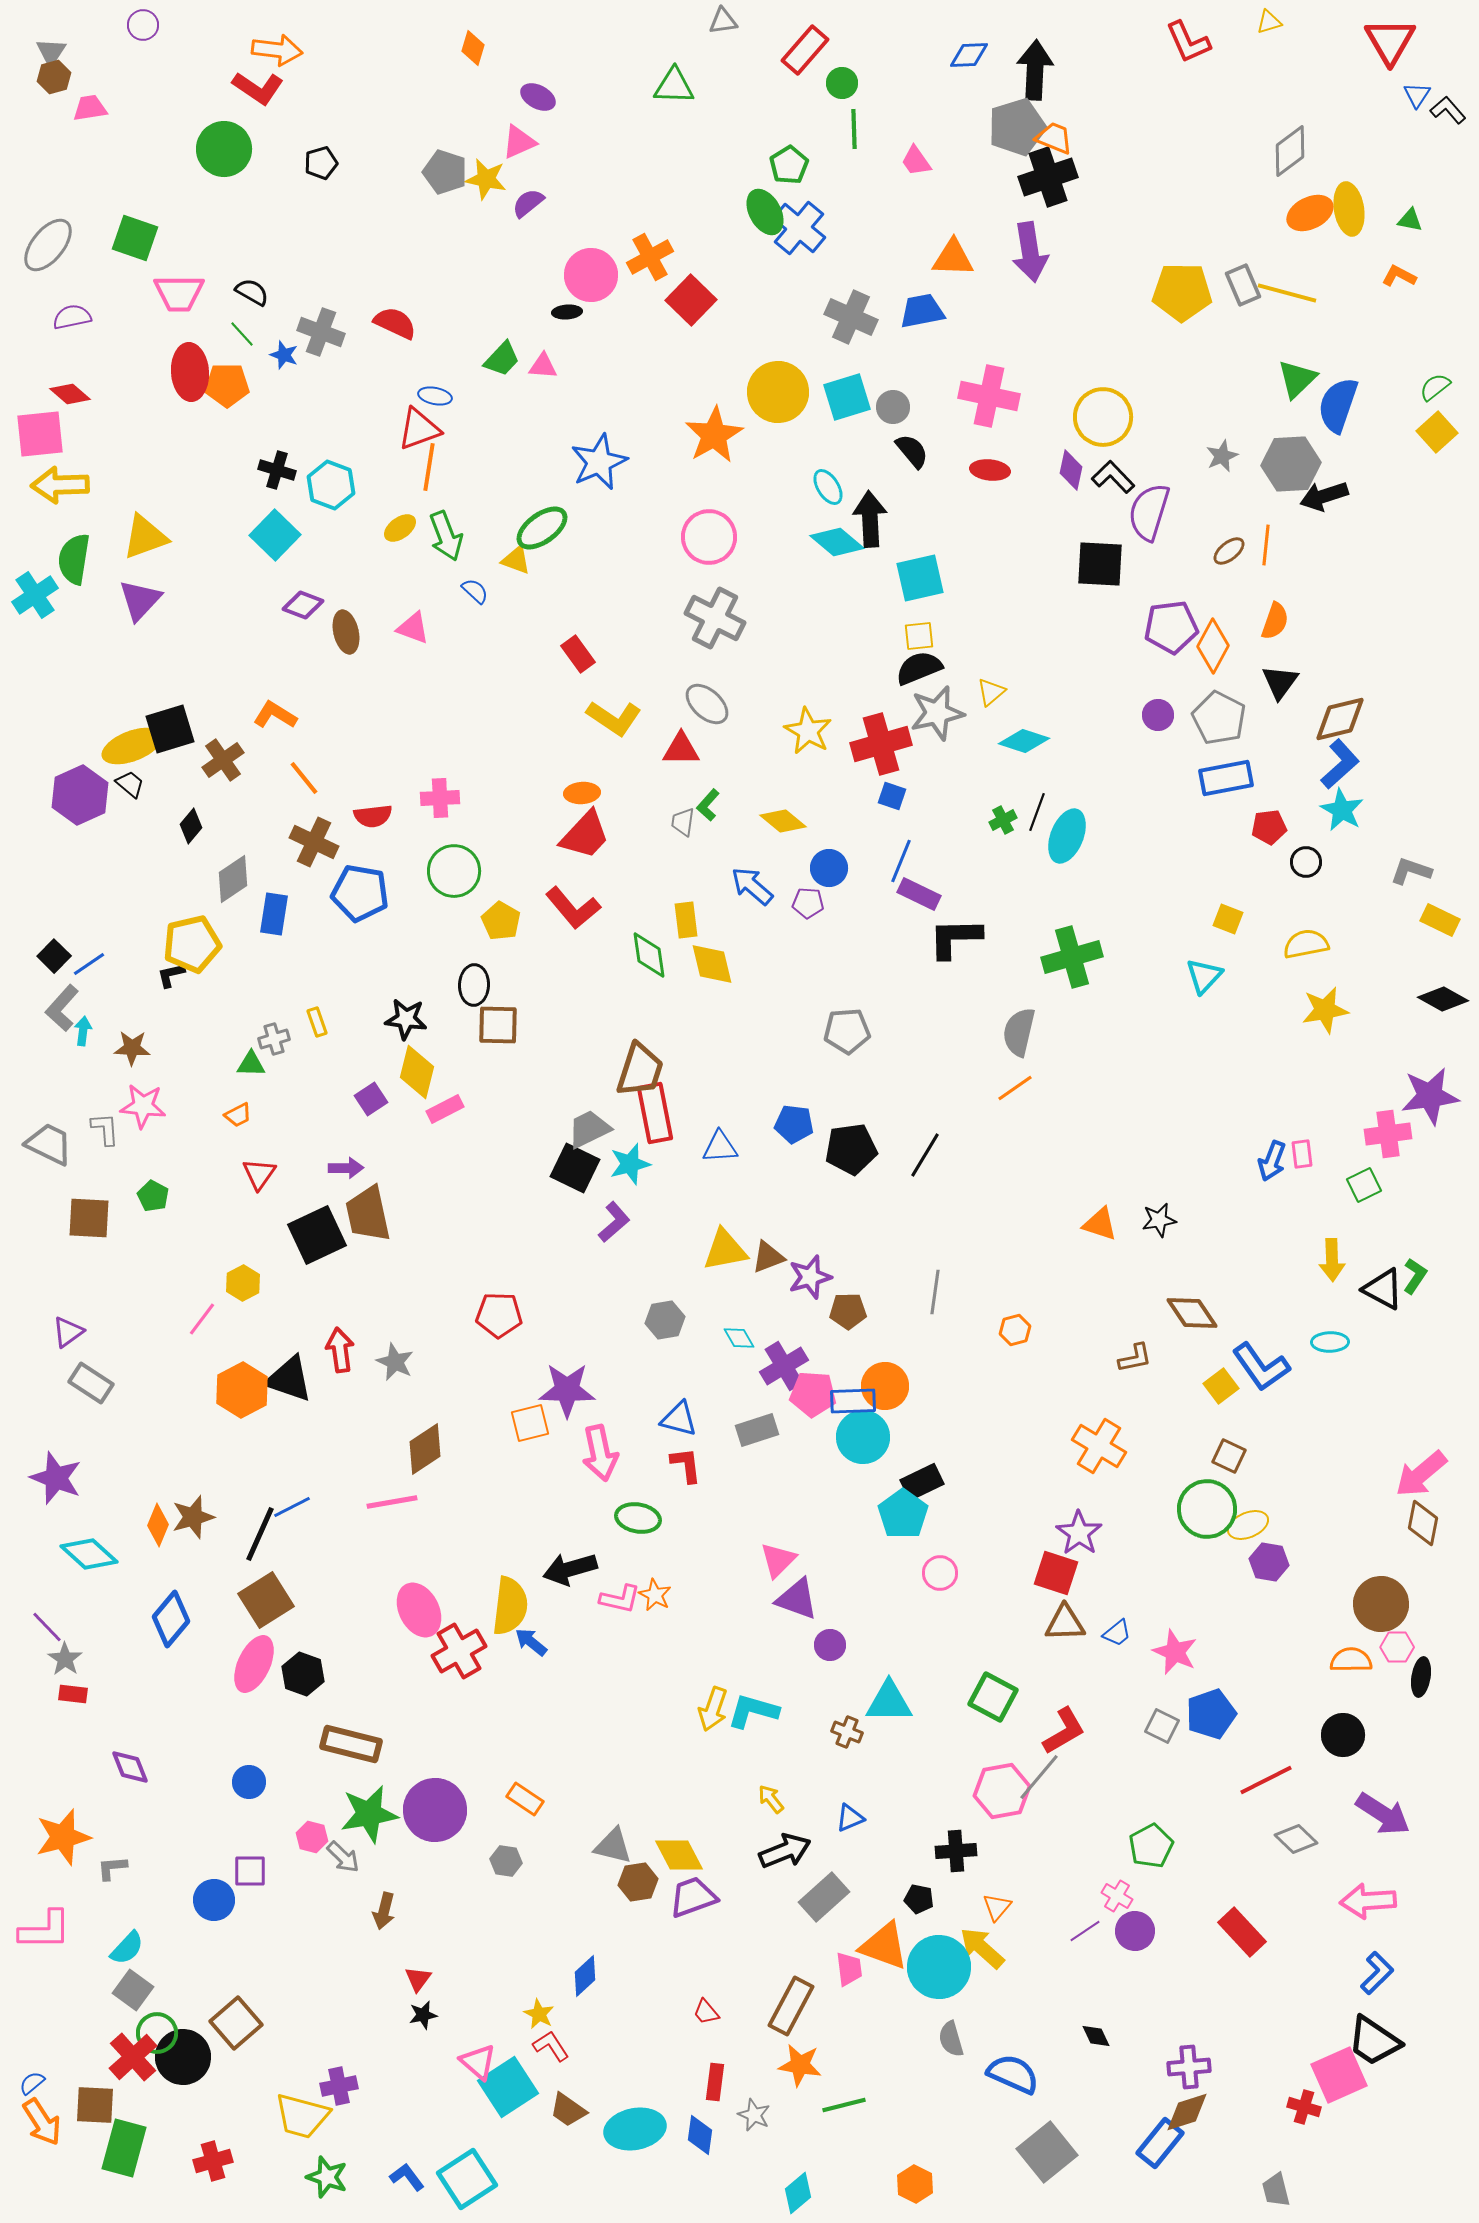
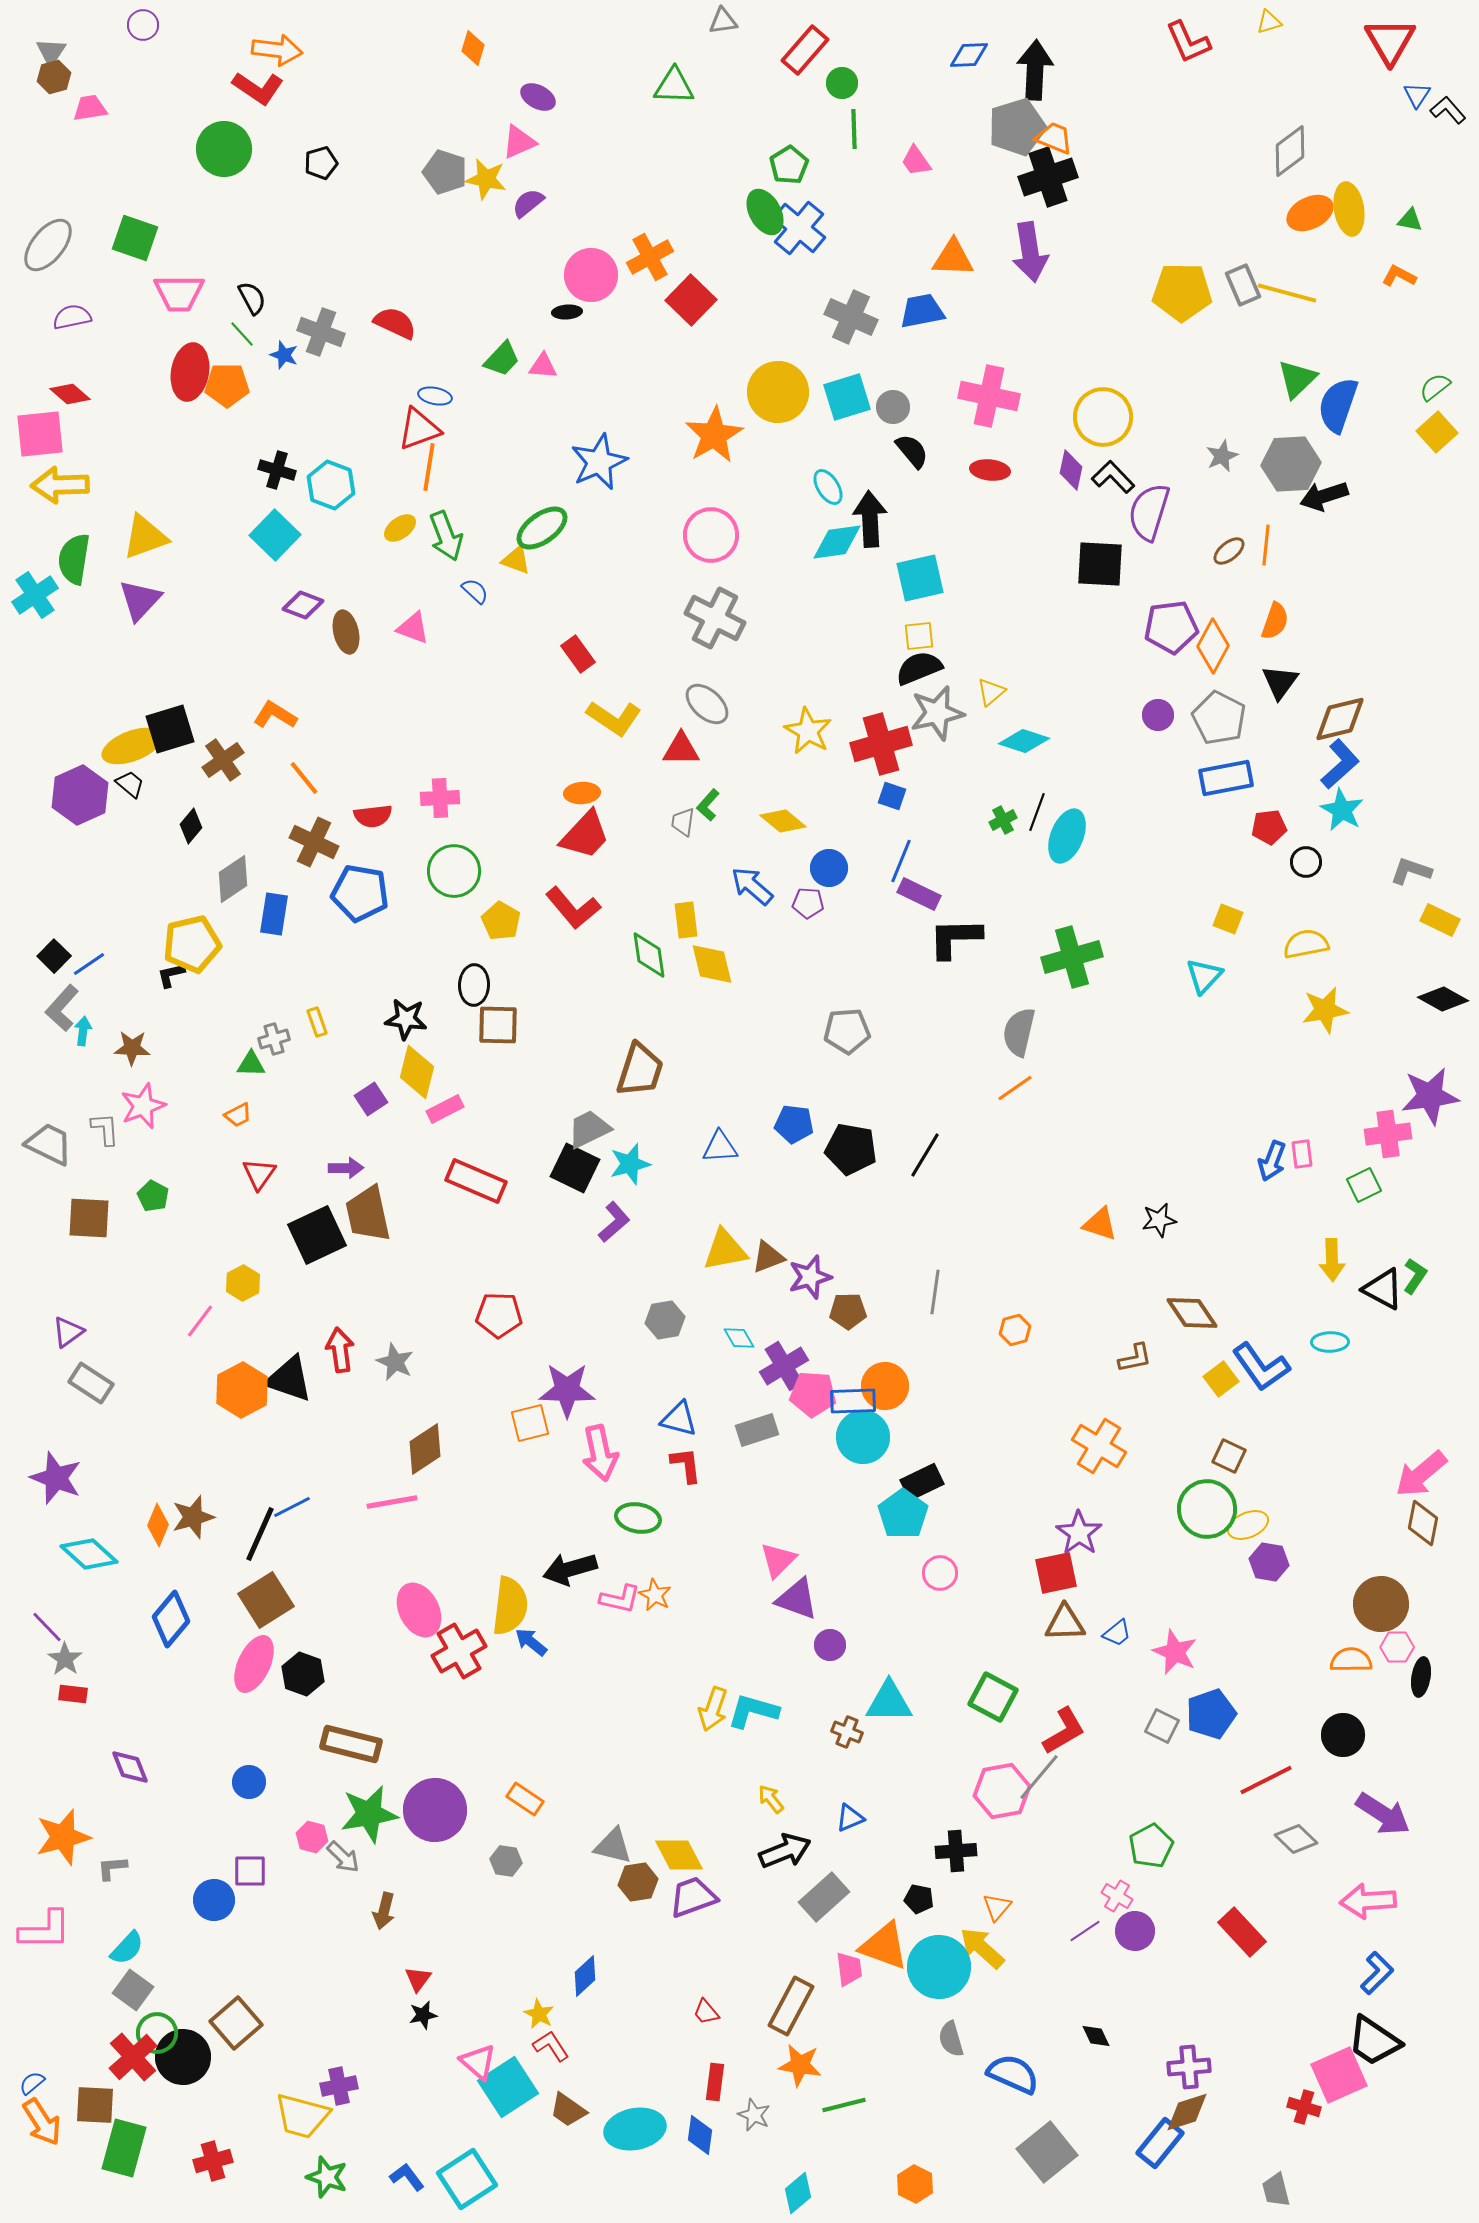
black semicircle at (252, 292): moved 6 px down; rotated 32 degrees clockwise
red ellipse at (190, 372): rotated 14 degrees clockwise
pink circle at (709, 537): moved 2 px right, 2 px up
cyan diamond at (837, 542): rotated 48 degrees counterclockwise
pink star at (143, 1106): rotated 27 degrees counterclockwise
red rectangle at (655, 1113): moved 179 px left, 68 px down; rotated 56 degrees counterclockwise
black pentagon at (851, 1149): rotated 18 degrees clockwise
pink line at (202, 1319): moved 2 px left, 2 px down
yellow square at (1221, 1386): moved 7 px up
red square at (1056, 1573): rotated 30 degrees counterclockwise
